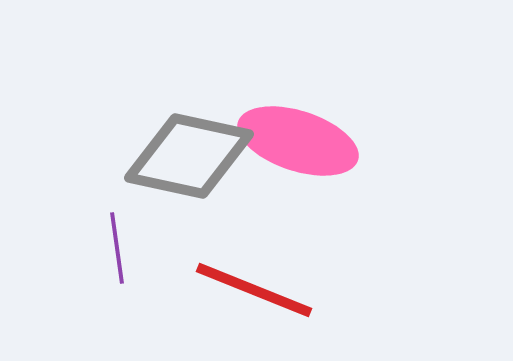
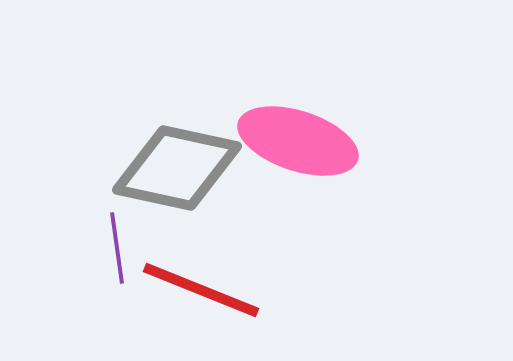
gray diamond: moved 12 px left, 12 px down
red line: moved 53 px left
